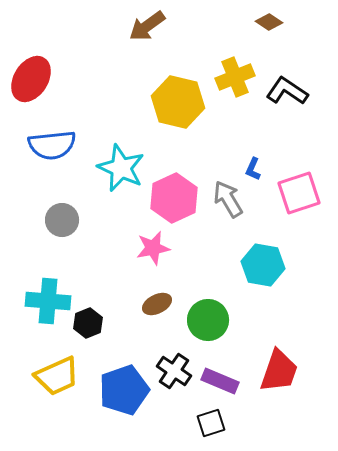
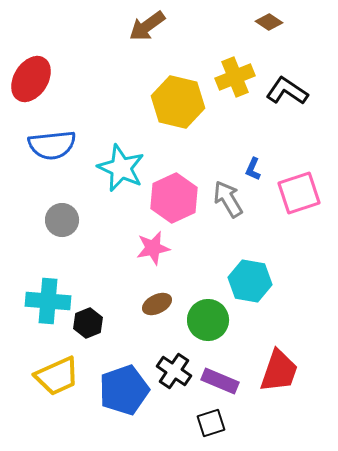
cyan hexagon: moved 13 px left, 16 px down
